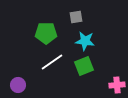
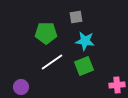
purple circle: moved 3 px right, 2 px down
